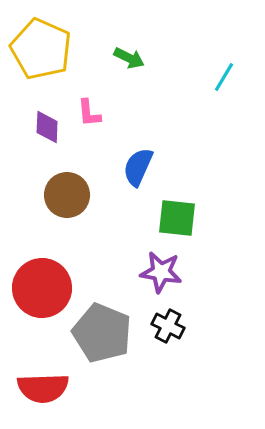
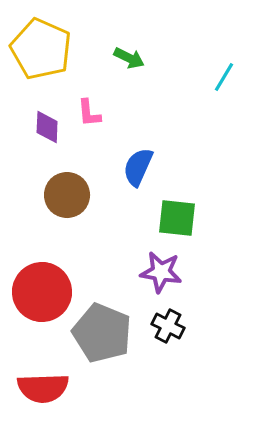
red circle: moved 4 px down
